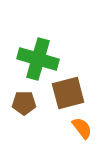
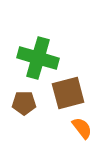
green cross: moved 1 px up
